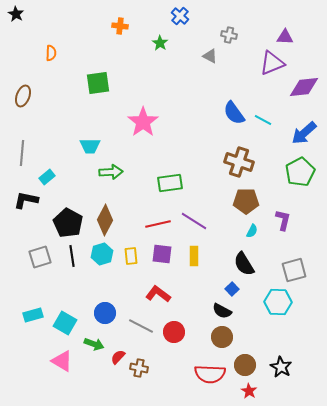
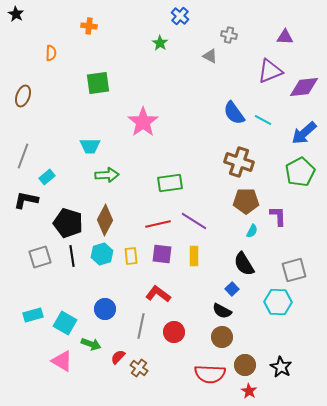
orange cross at (120, 26): moved 31 px left
purple triangle at (272, 63): moved 2 px left, 8 px down
gray line at (22, 153): moved 1 px right, 3 px down; rotated 15 degrees clockwise
green arrow at (111, 172): moved 4 px left, 3 px down
purple L-shape at (283, 220): moved 5 px left, 4 px up; rotated 15 degrees counterclockwise
black pentagon at (68, 223): rotated 12 degrees counterclockwise
blue circle at (105, 313): moved 4 px up
gray line at (141, 326): rotated 75 degrees clockwise
green arrow at (94, 344): moved 3 px left
brown cross at (139, 368): rotated 24 degrees clockwise
